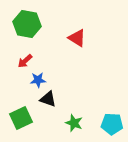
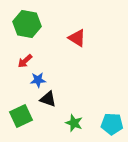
green square: moved 2 px up
